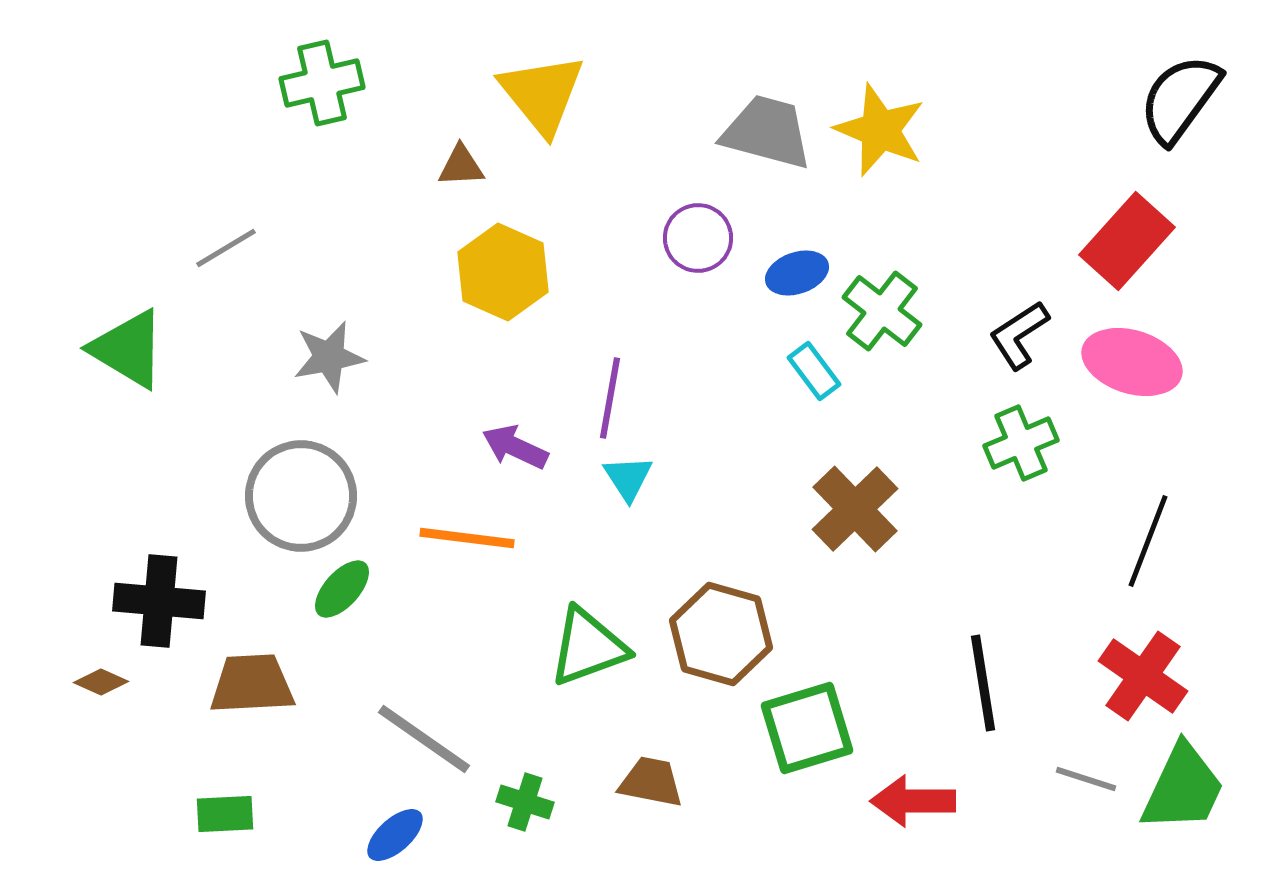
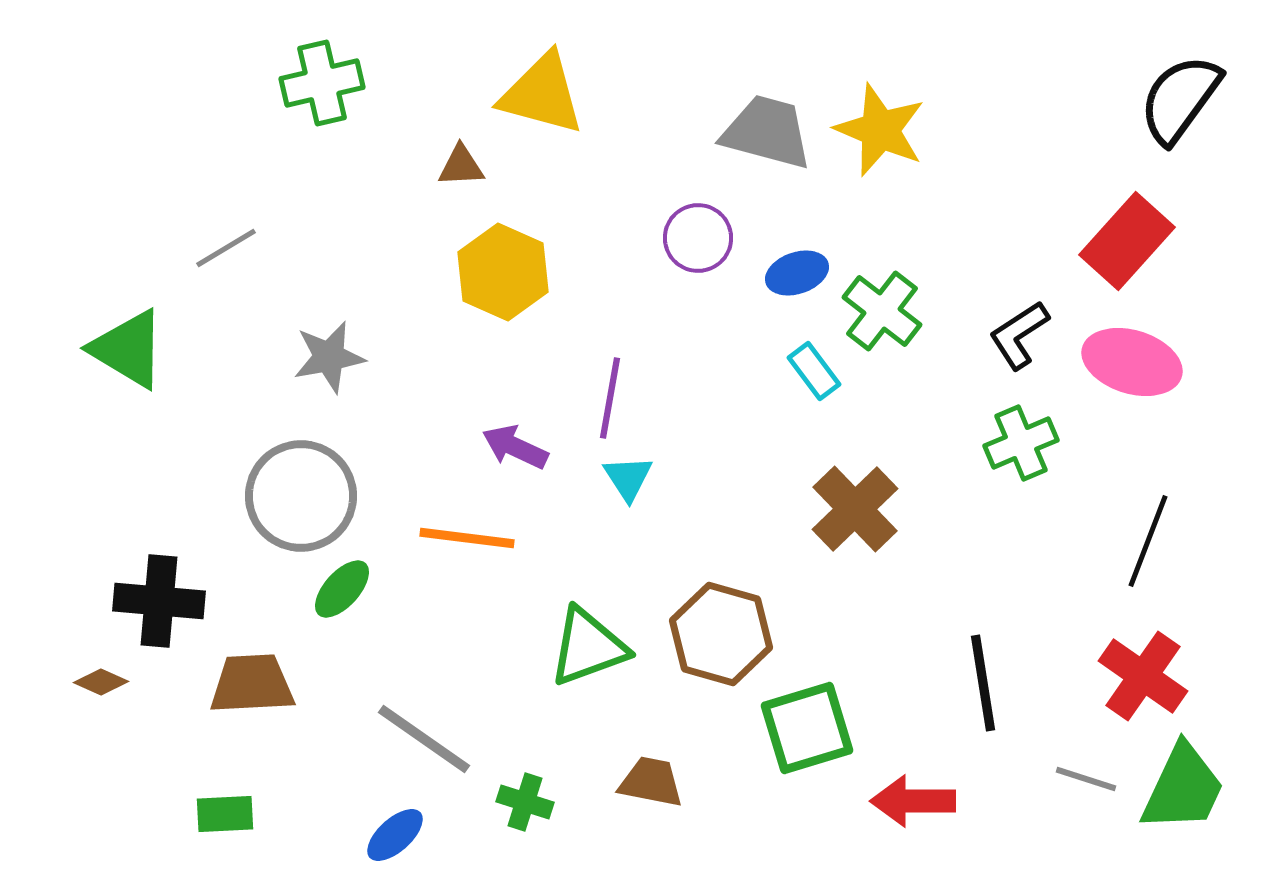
yellow triangle at (542, 94): rotated 36 degrees counterclockwise
